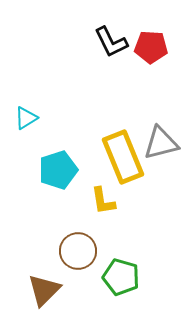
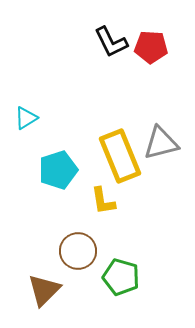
yellow rectangle: moved 3 px left, 1 px up
